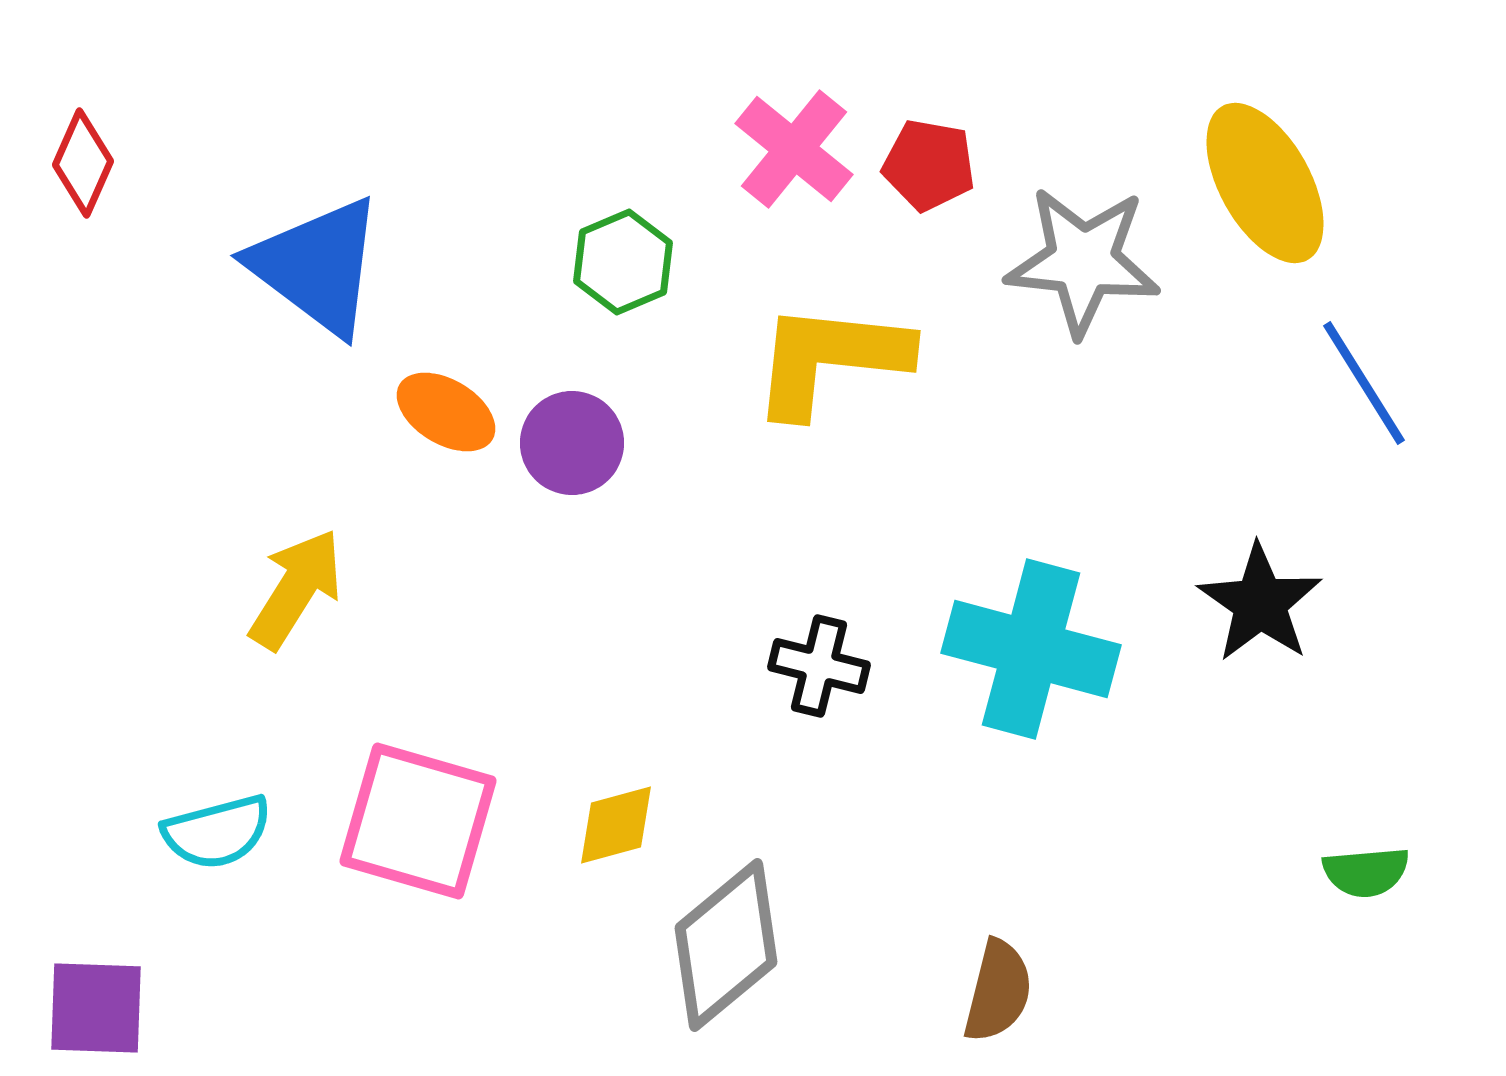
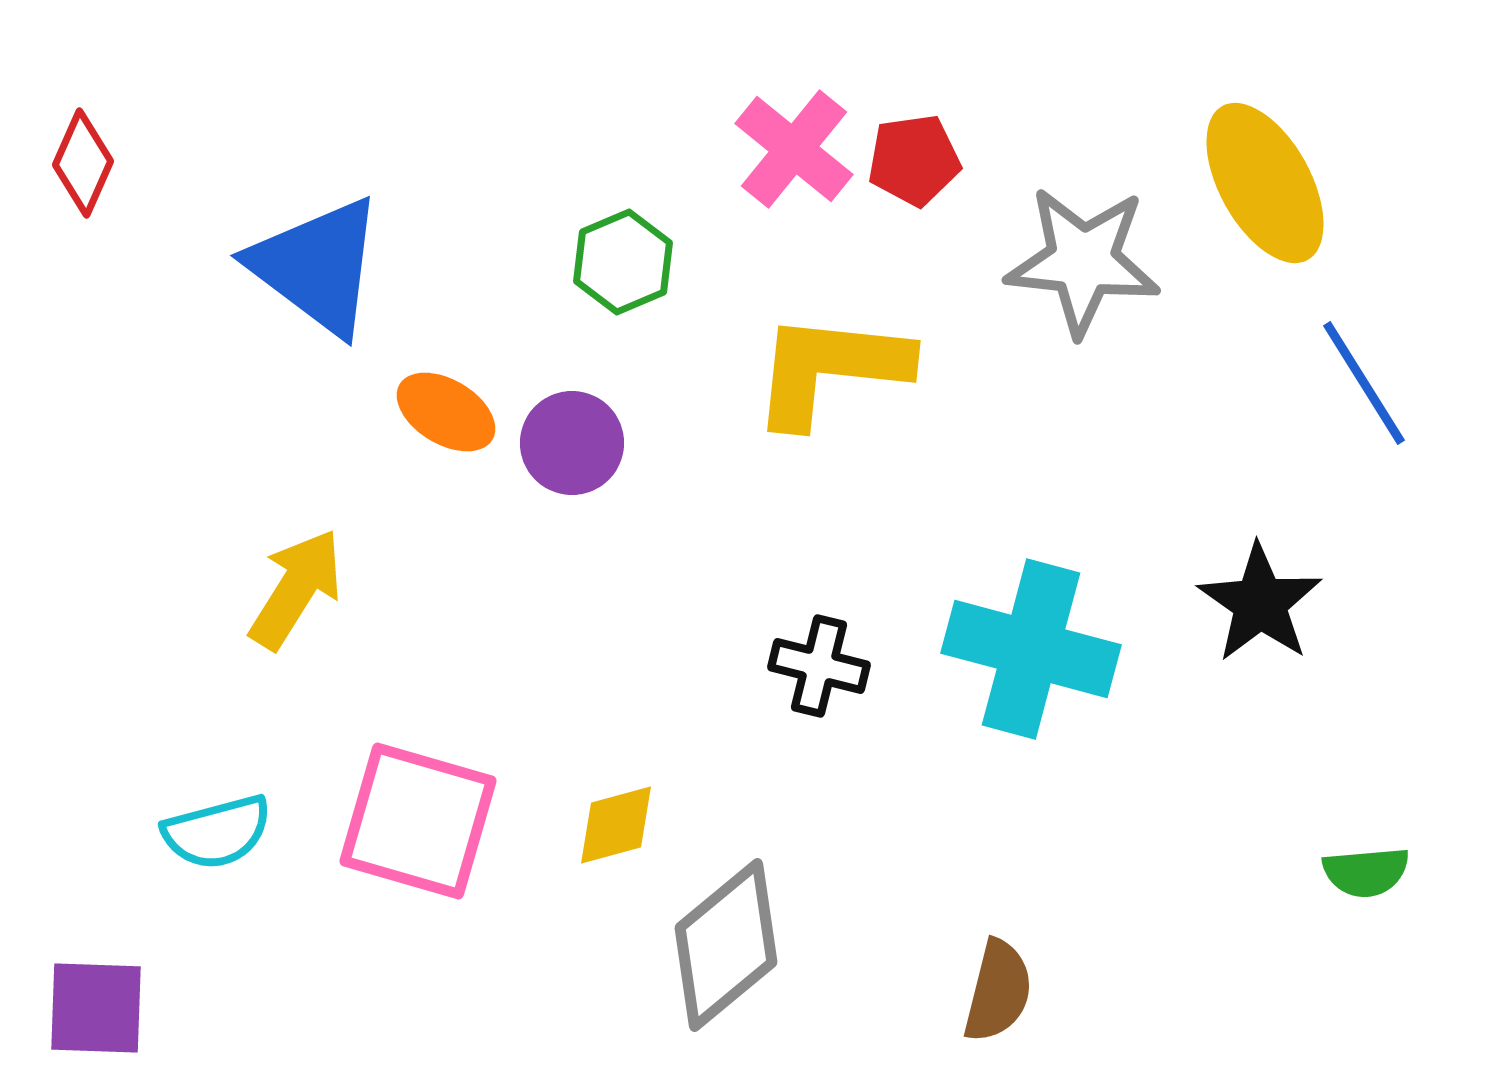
red pentagon: moved 15 px left, 5 px up; rotated 18 degrees counterclockwise
yellow L-shape: moved 10 px down
